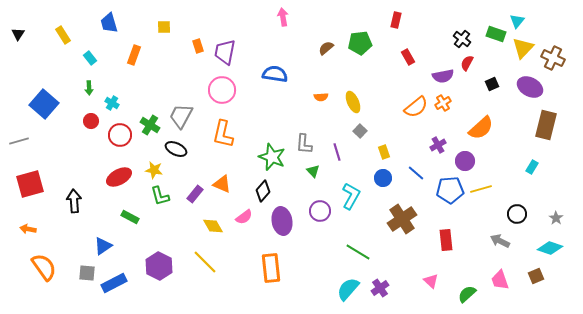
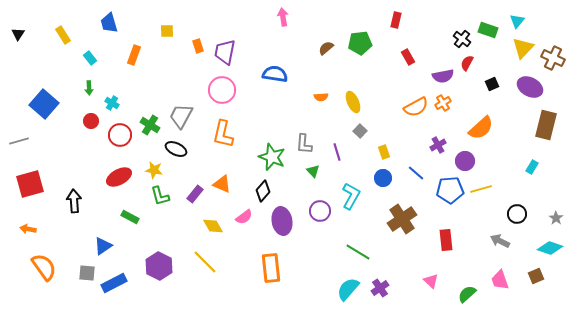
yellow square at (164, 27): moved 3 px right, 4 px down
green rectangle at (496, 34): moved 8 px left, 4 px up
orange semicircle at (416, 107): rotated 10 degrees clockwise
